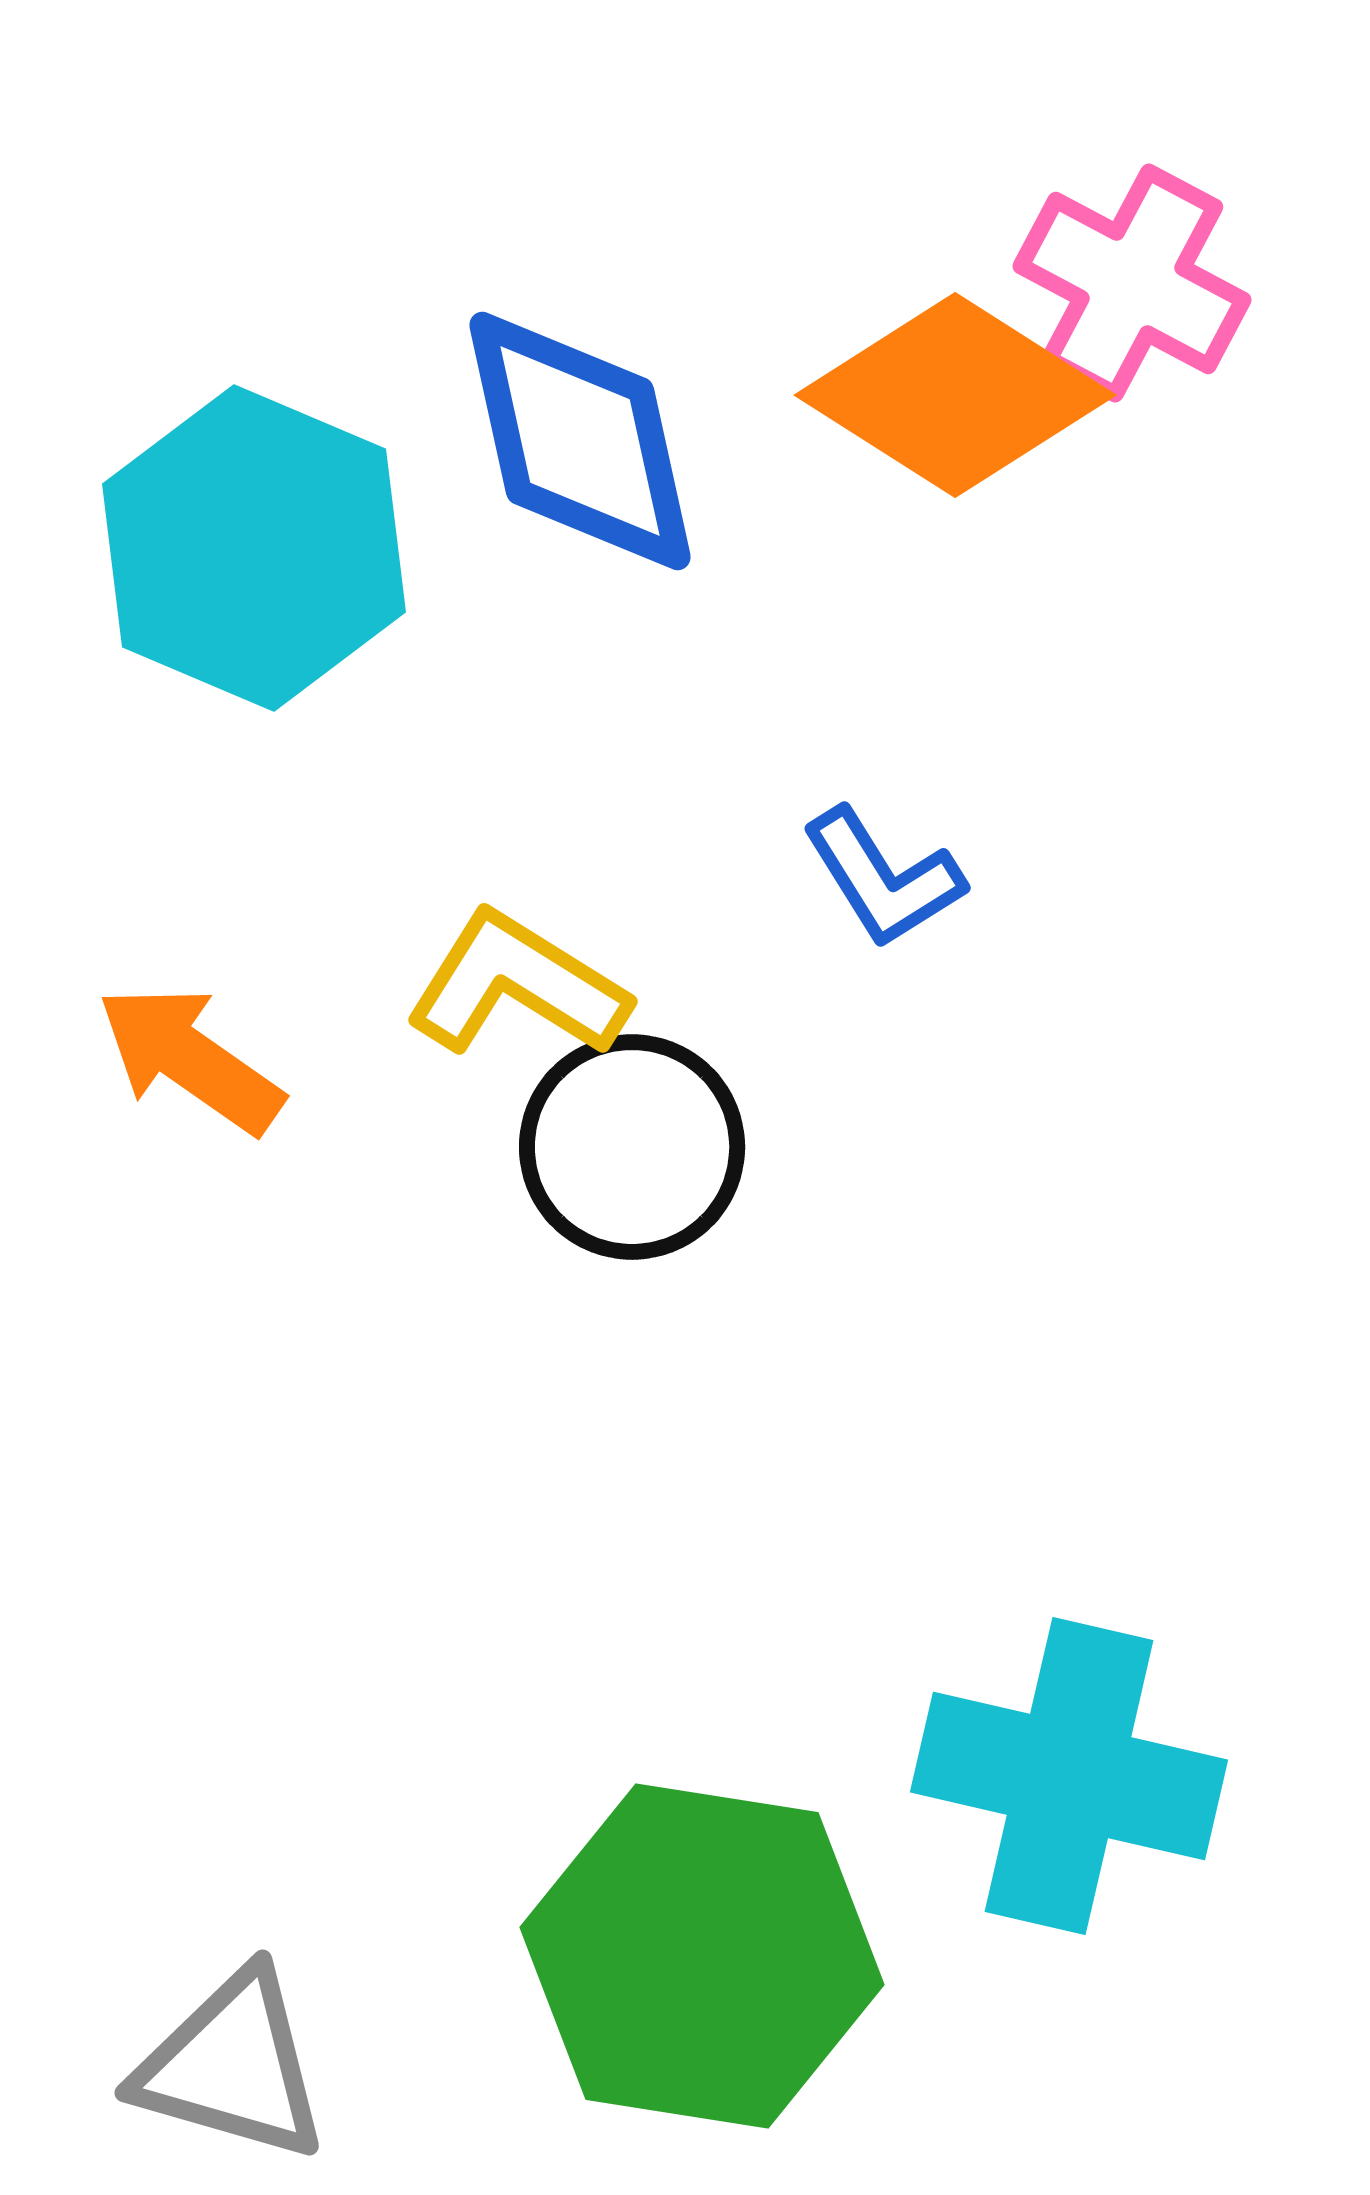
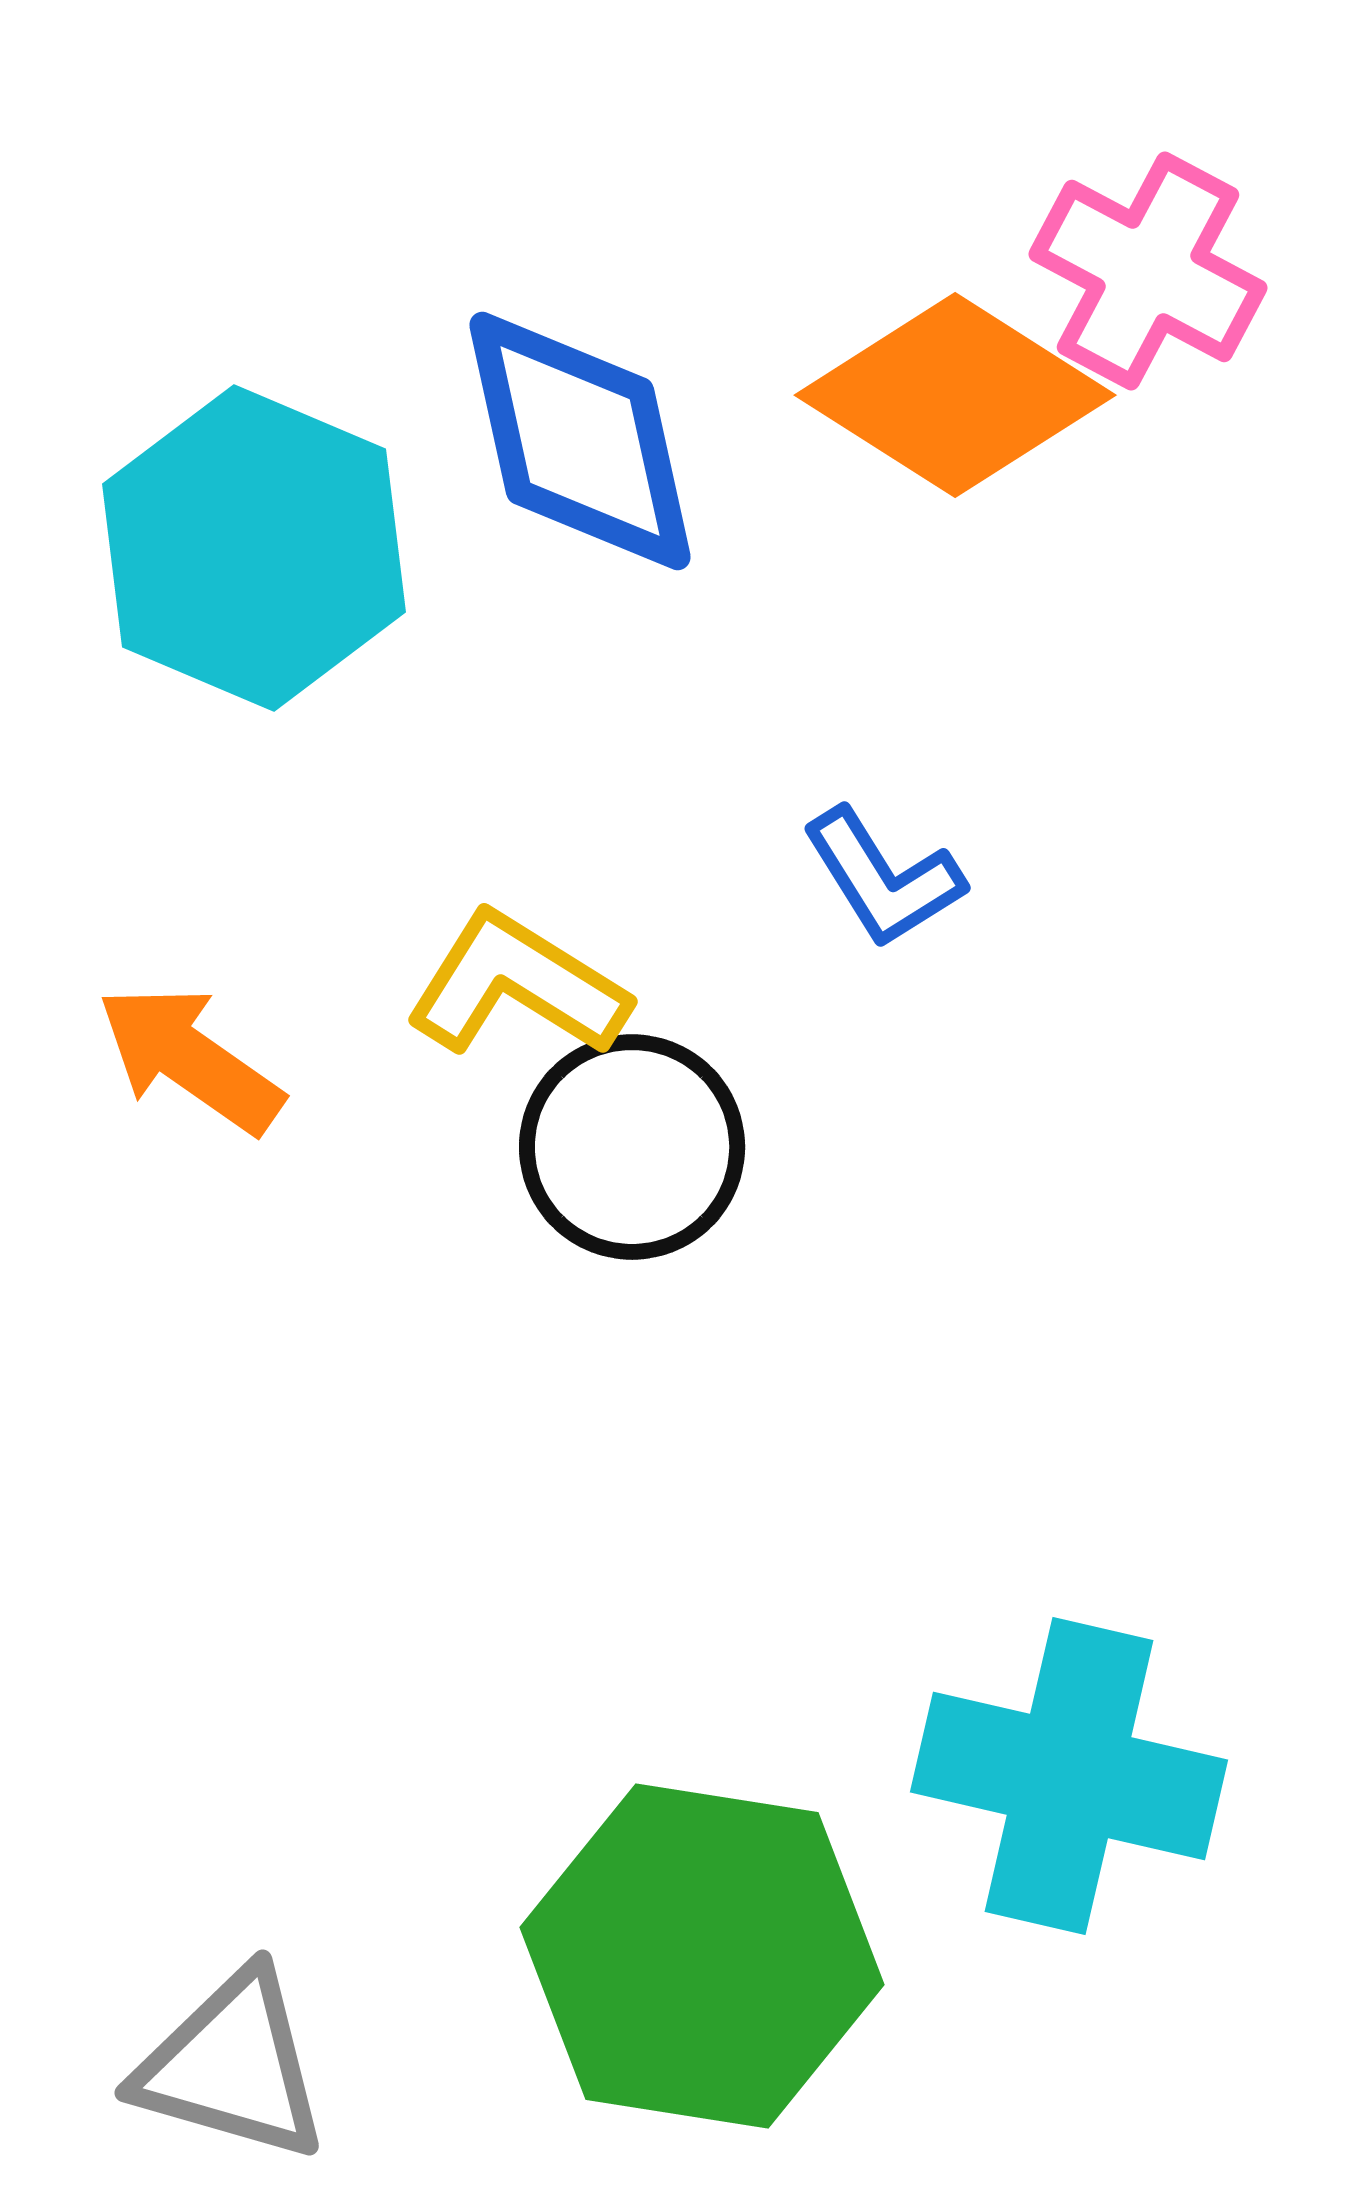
pink cross: moved 16 px right, 12 px up
